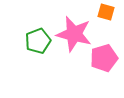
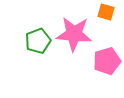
pink star: rotated 9 degrees counterclockwise
pink pentagon: moved 3 px right, 3 px down
